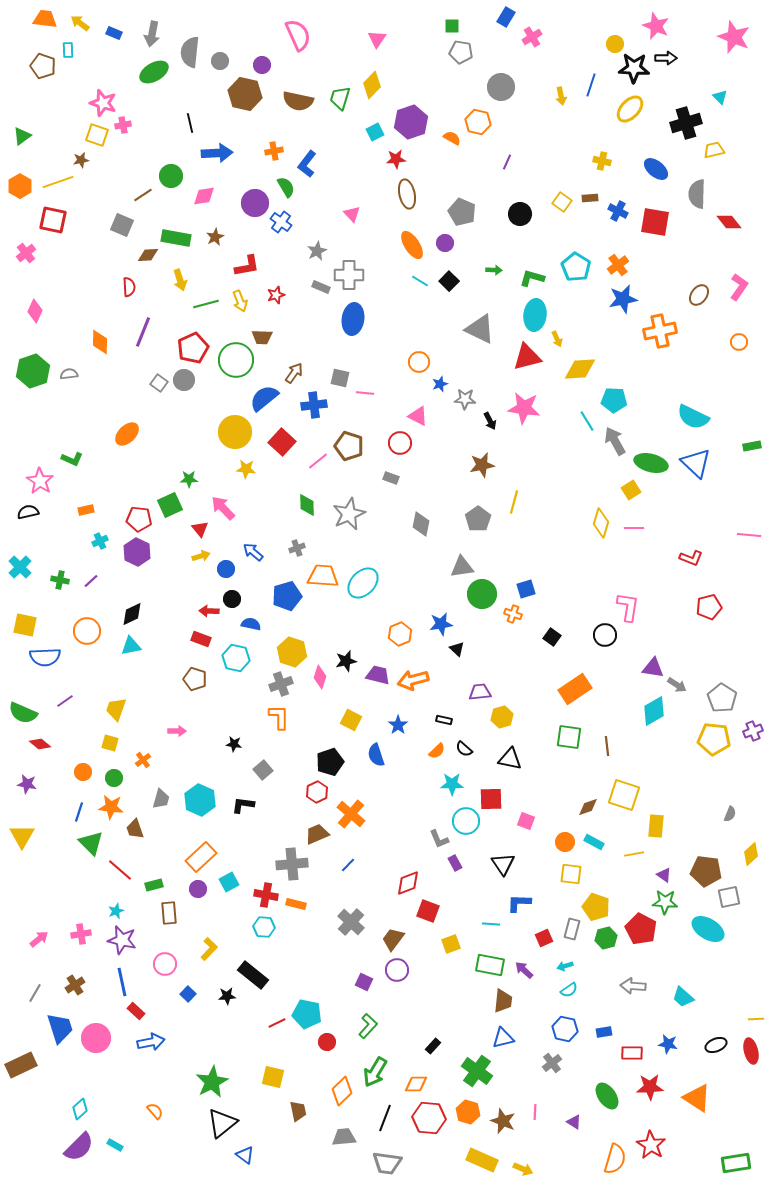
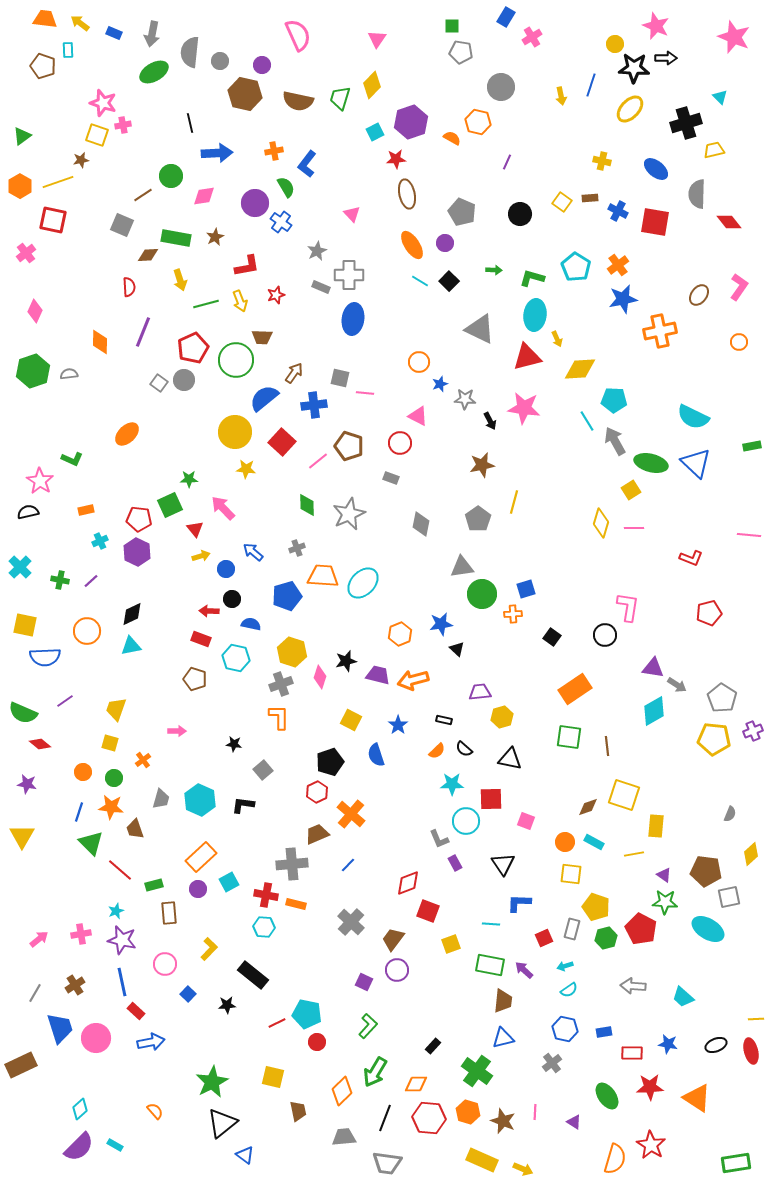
red triangle at (200, 529): moved 5 px left
red pentagon at (709, 607): moved 6 px down
orange cross at (513, 614): rotated 24 degrees counterclockwise
black star at (227, 996): moved 9 px down
red circle at (327, 1042): moved 10 px left
